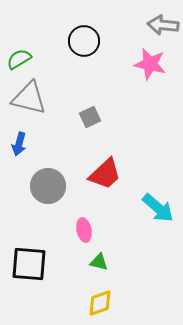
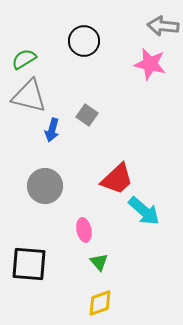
gray arrow: moved 1 px down
green semicircle: moved 5 px right
gray triangle: moved 2 px up
gray square: moved 3 px left, 2 px up; rotated 30 degrees counterclockwise
blue arrow: moved 33 px right, 14 px up
red trapezoid: moved 12 px right, 5 px down
gray circle: moved 3 px left
cyan arrow: moved 14 px left, 3 px down
green triangle: rotated 36 degrees clockwise
